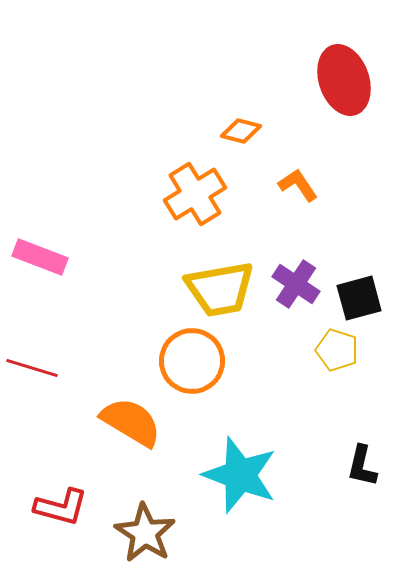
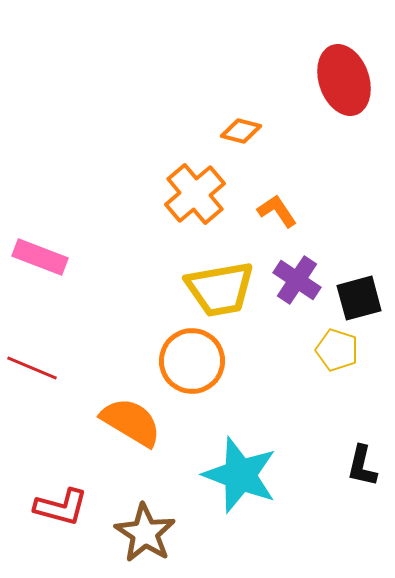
orange L-shape: moved 21 px left, 26 px down
orange cross: rotated 8 degrees counterclockwise
purple cross: moved 1 px right, 4 px up
red line: rotated 6 degrees clockwise
